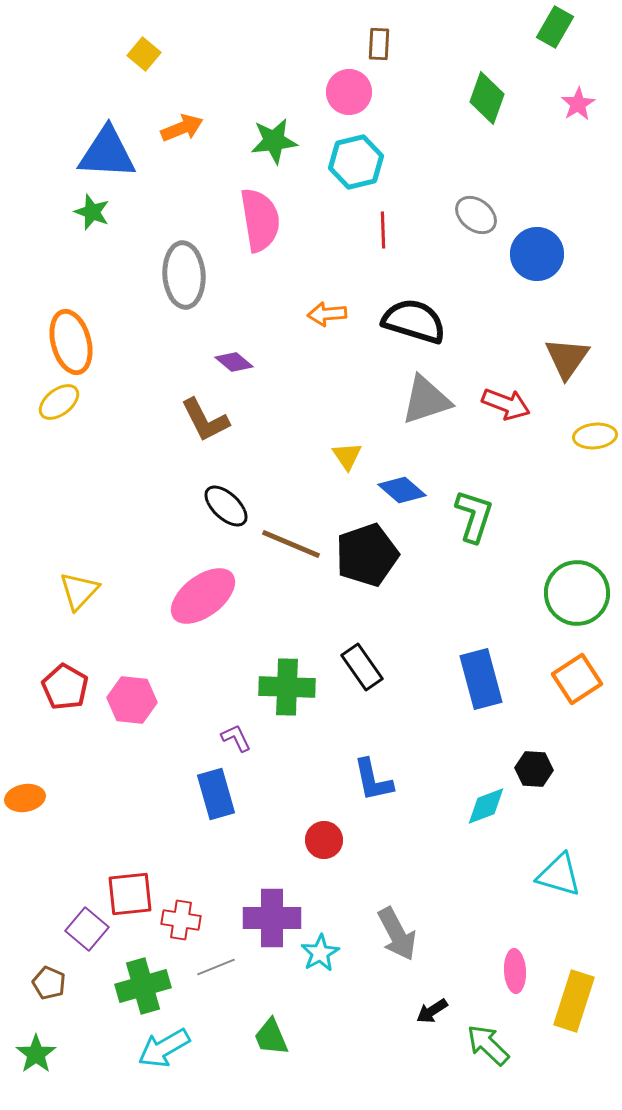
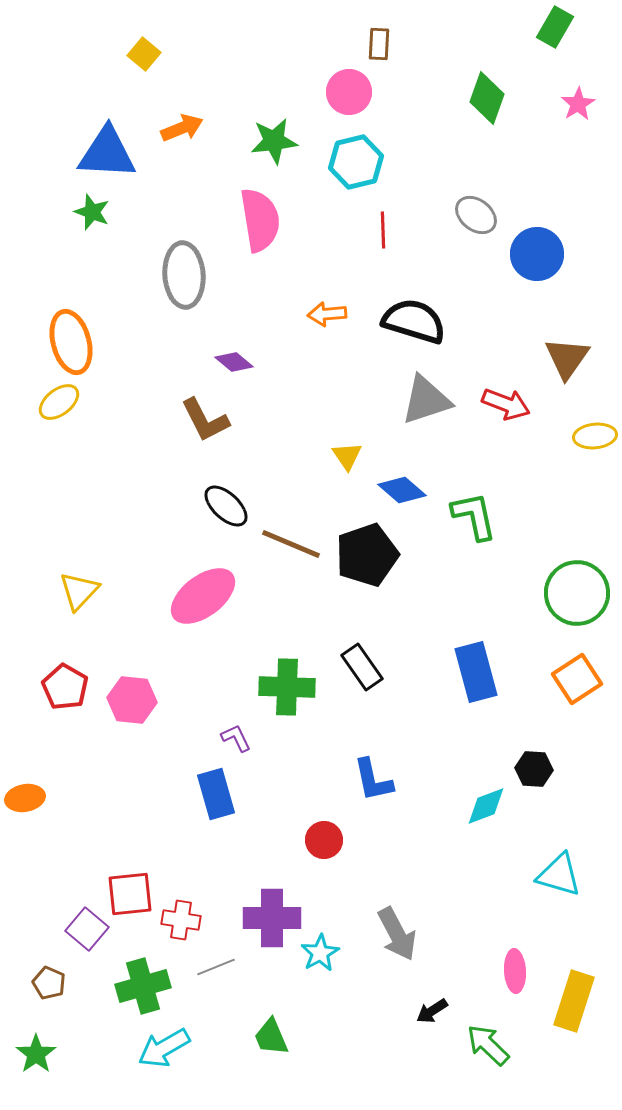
green L-shape at (474, 516): rotated 30 degrees counterclockwise
blue rectangle at (481, 679): moved 5 px left, 7 px up
